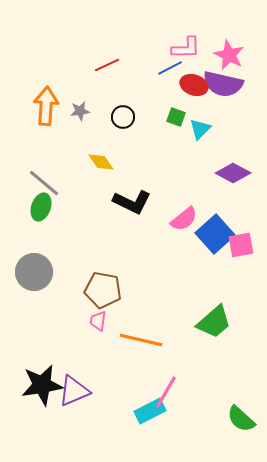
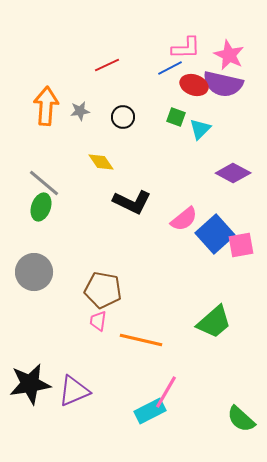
black star: moved 12 px left, 1 px up
